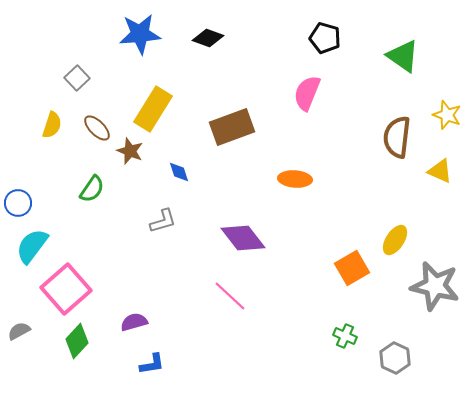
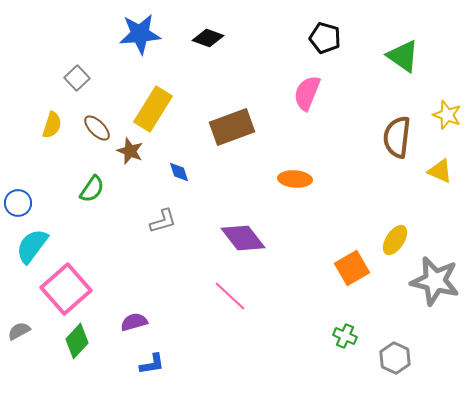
gray star: moved 5 px up
